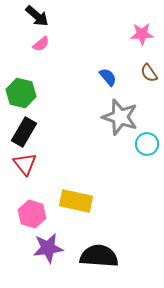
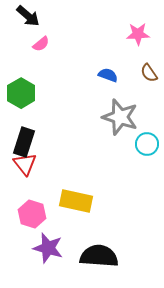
black arrow: moved 9 px left
pink star: moved 4 px left
blue semicircle: moved 2 px up; rotated 30 degrees counterclockwise
green hexagon: rotated 16 degrees clockwise
black rectangle: moved 10 px down; rotated 12 degrees counterclockwise
purple star: rotated 24 degrees clockwise
